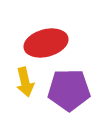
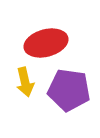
purple pentagon: rotated 9 degrees clockwise
